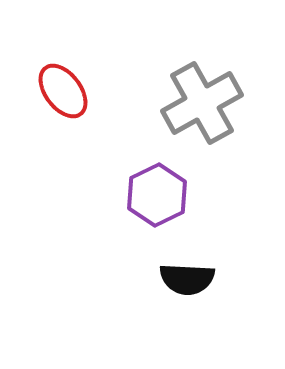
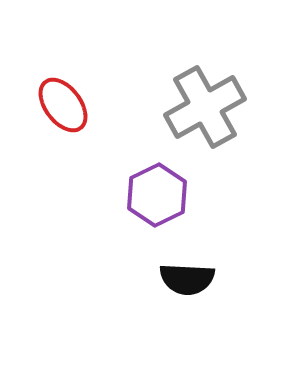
red ellipse: moved 14 px down
gray cross: moved 3 px right, 4 px down
